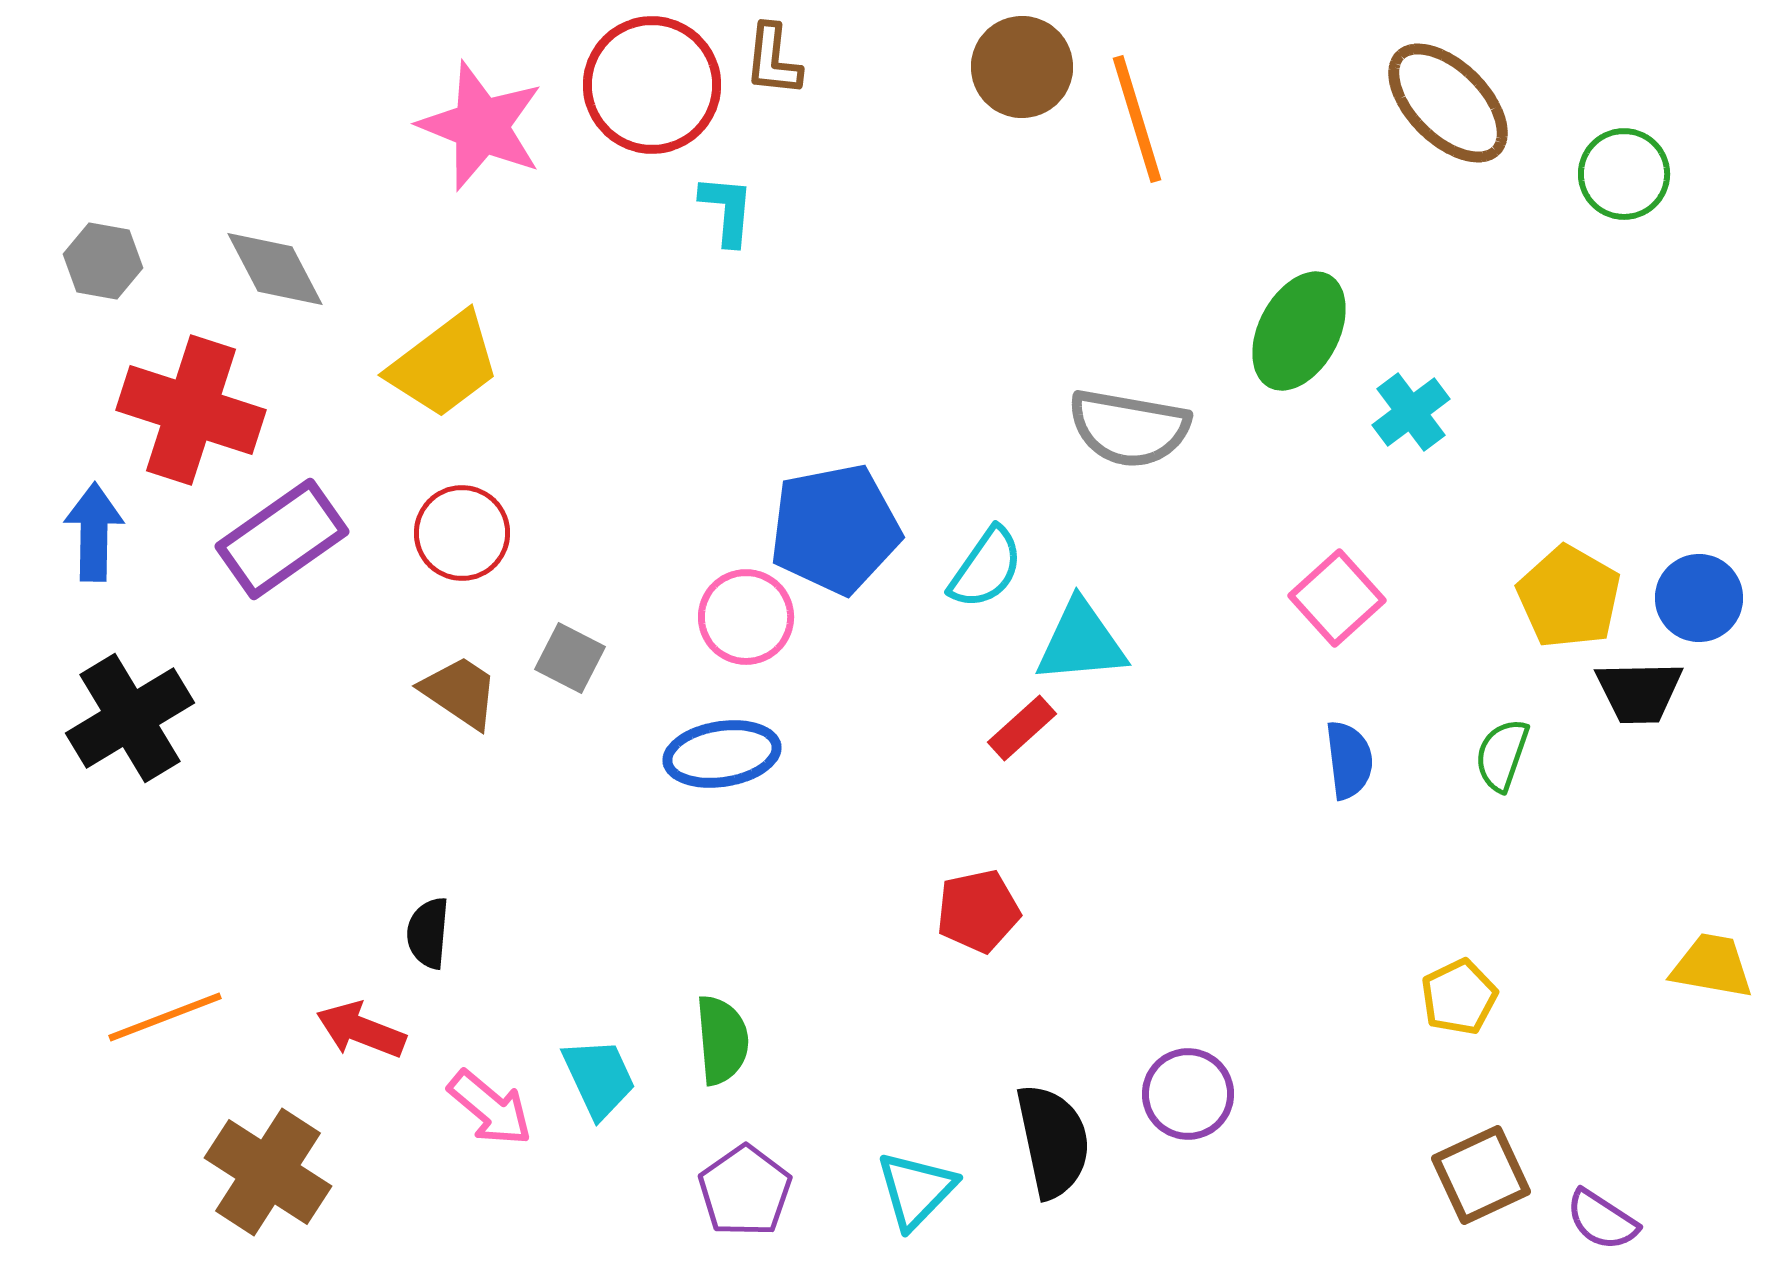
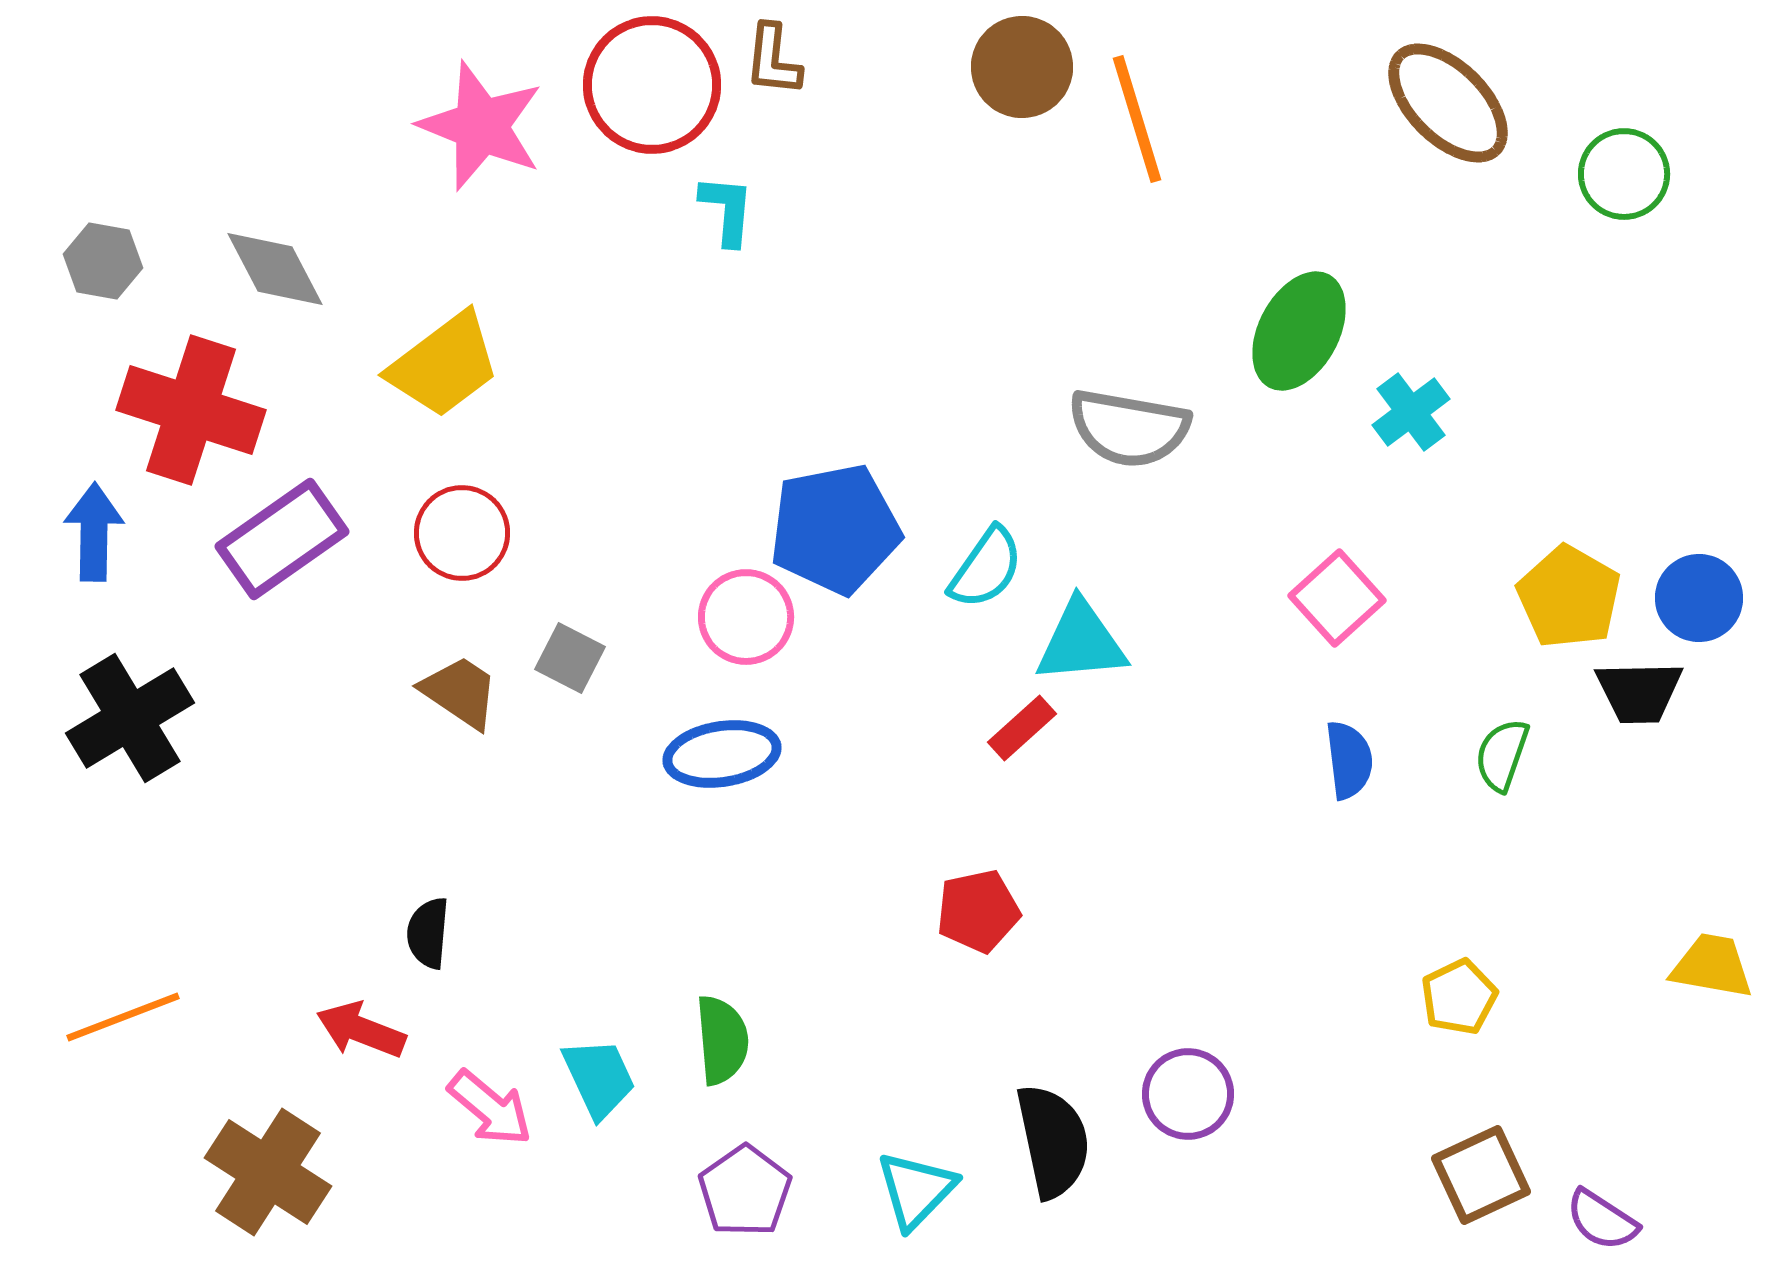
orange line at (165, 1017): moved 42 px left
